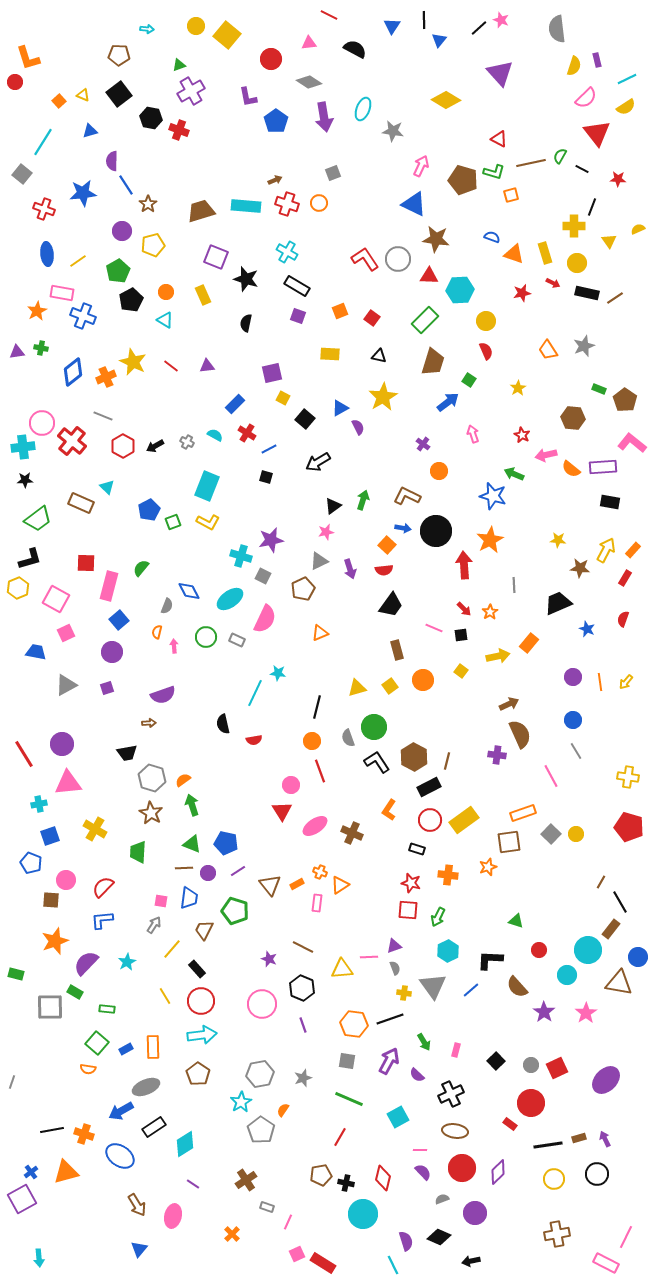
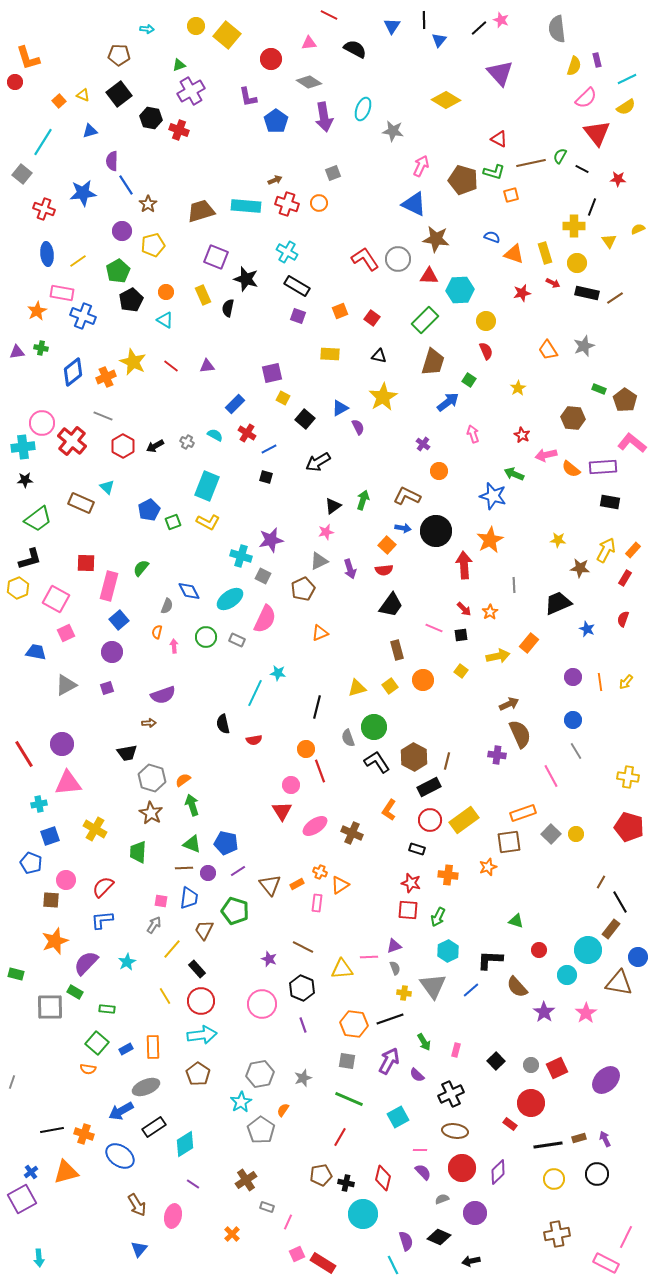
black semicircle at (246, 323): moved 18 px left, 15 px up
orange circle at (312, 741): moved 6 px left, 8 px down
